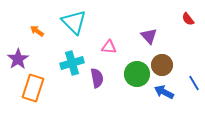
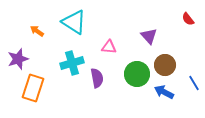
cyan triangle: rotated 12 degrees counterclockwise
purple star: rotated 15 degrees clockwise
brown circle: moved 3 px right
